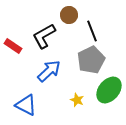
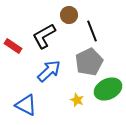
gray pentagon: moved 2 px left, 2 px down
green ellipse: moved 1 px left, 1 px up; rotated 24 degrees clockwise
